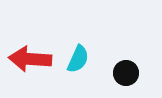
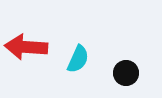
red arrow: moved 4 px left, 12 px up
